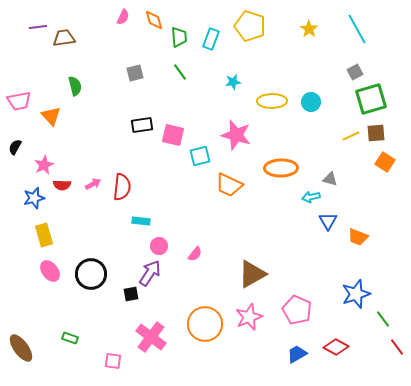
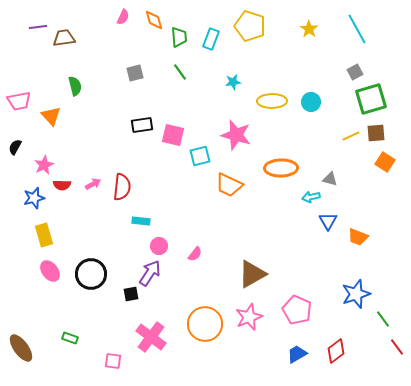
red diamond at (336, 347): moved 4 px down; rotated 65 degrees counterclockwise
